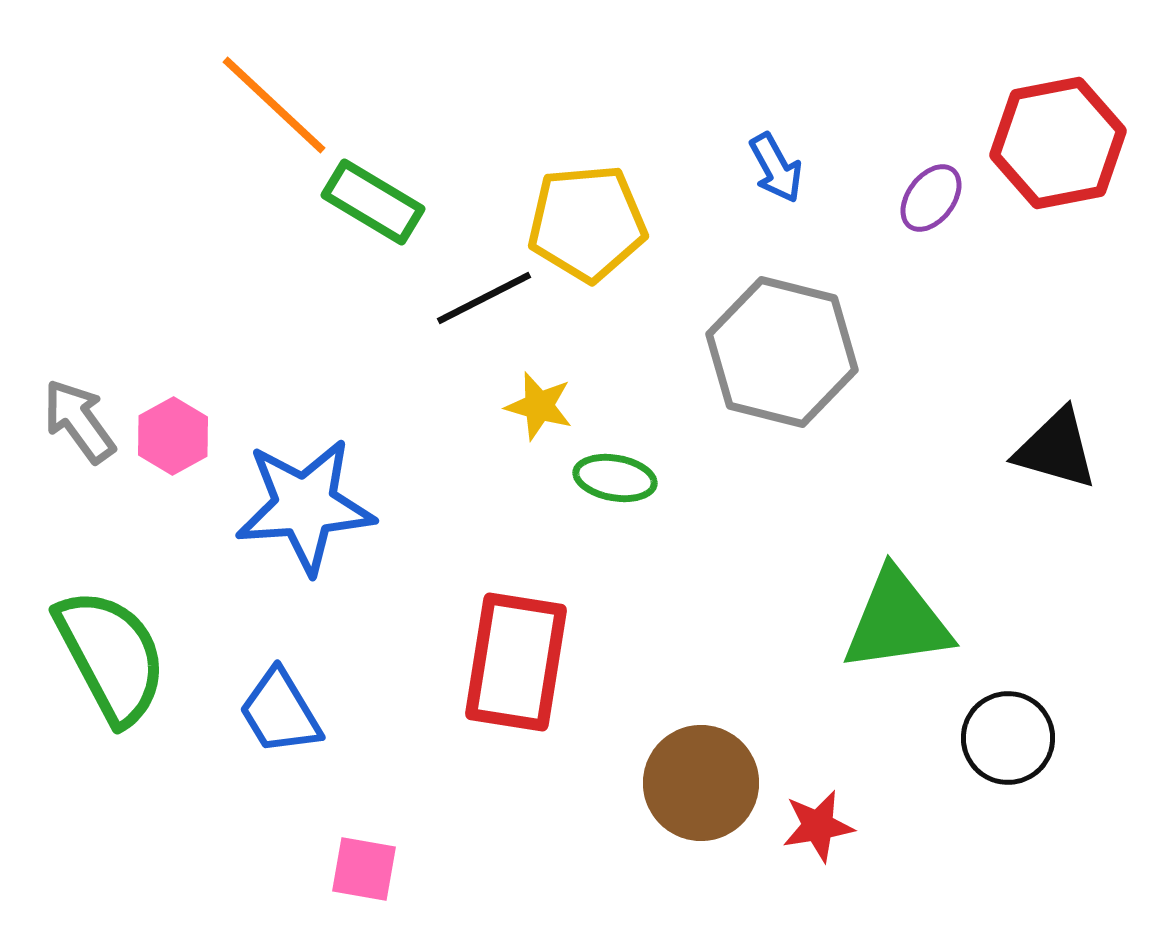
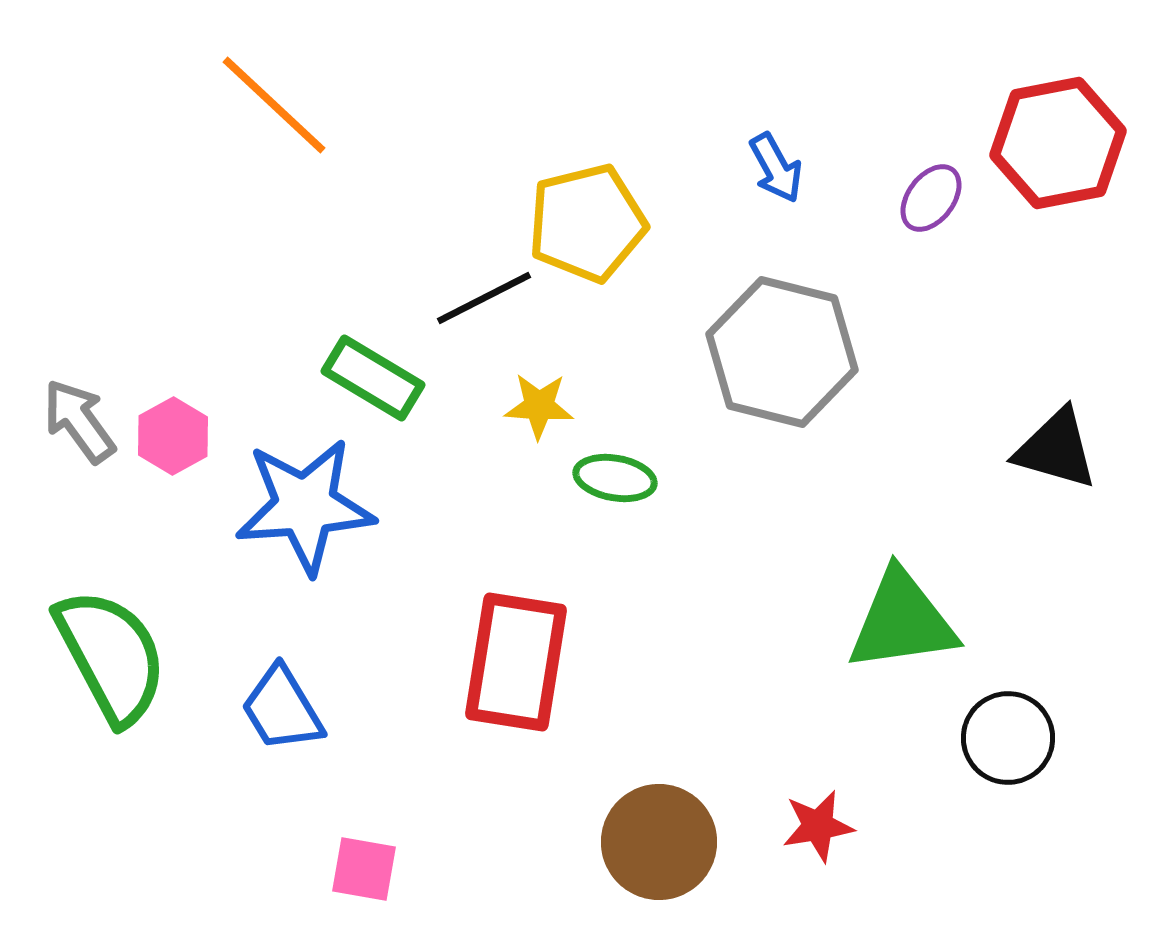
green rectangle: moved 176 px down
yellow pentagon: rotated 9 degrees counterclockwise
yellow star: rotated 12 degrees counterclockwise
green triangle: moved 5 px right
blue trapezoid: moved 2 px right, 3 px up
brown circle: moved 42 px left, 59 px down
